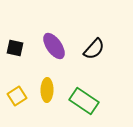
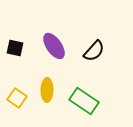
black semicircle: moved 2 px down
yellow square: moved 2 px down; rotated 24 degrees counterclockwise
